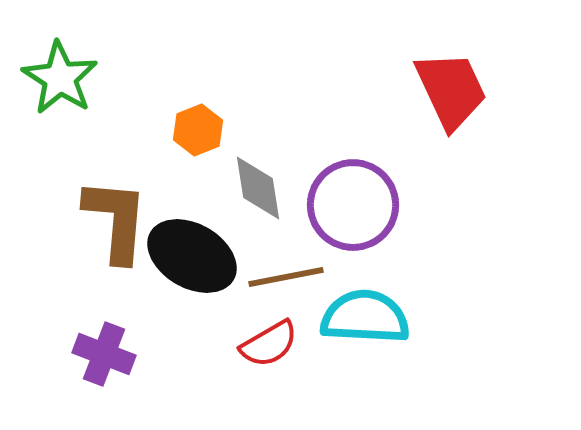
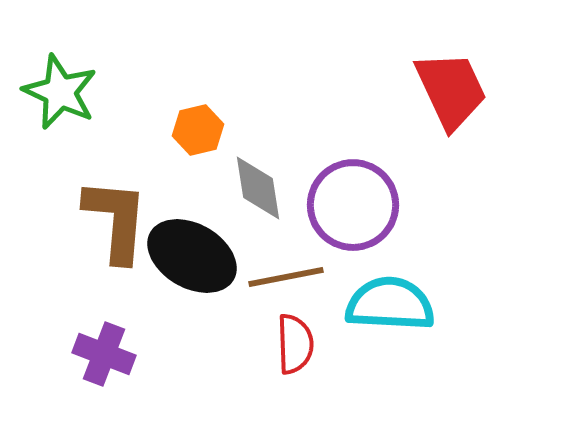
green star: moved 14 px down; rotated 8 degrees counterclockwise
orange hexagon: rotated 9 degrees clockwise
cyan semicircle: moved 25 px right, 13 px up
red semicircle: moved 26 px right; rotated 62 degrees counterclockwise
